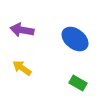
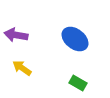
purple arrow: moved 6 px left, 5 px down
